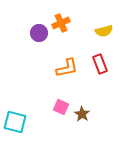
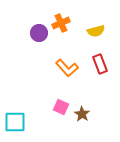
yellow semicircle: moved 8 px left
orange L-shape: rotated 60 degrees clockwise
cyan square: rotated 15 degrees counterclockwise
